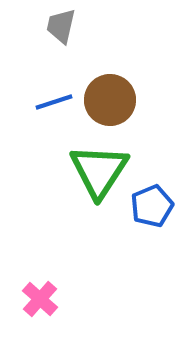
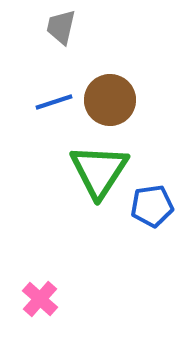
gray trapezoid: moved 1 px down
blue pentagon: rotated 15 degrees clockwise
